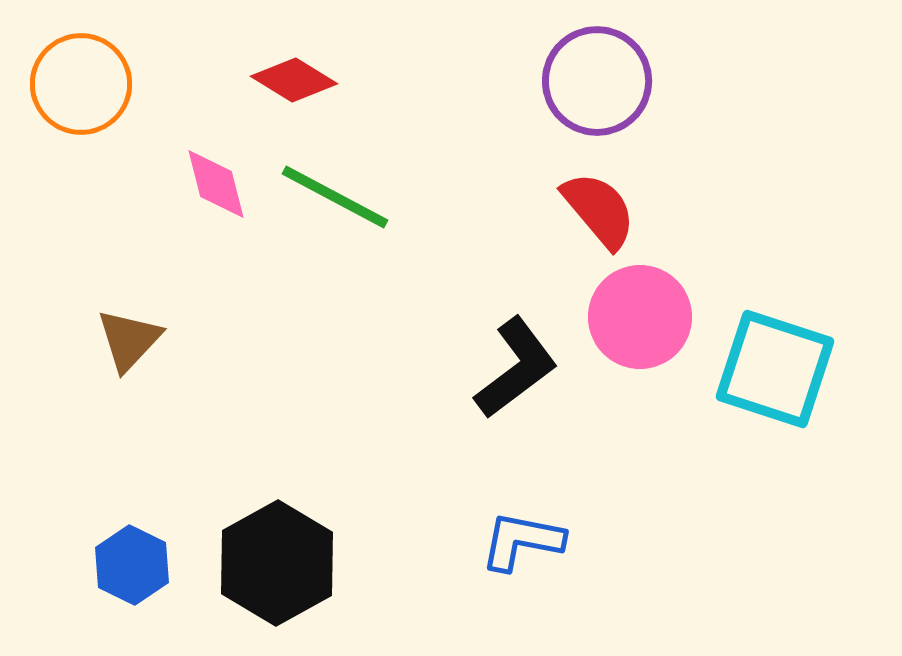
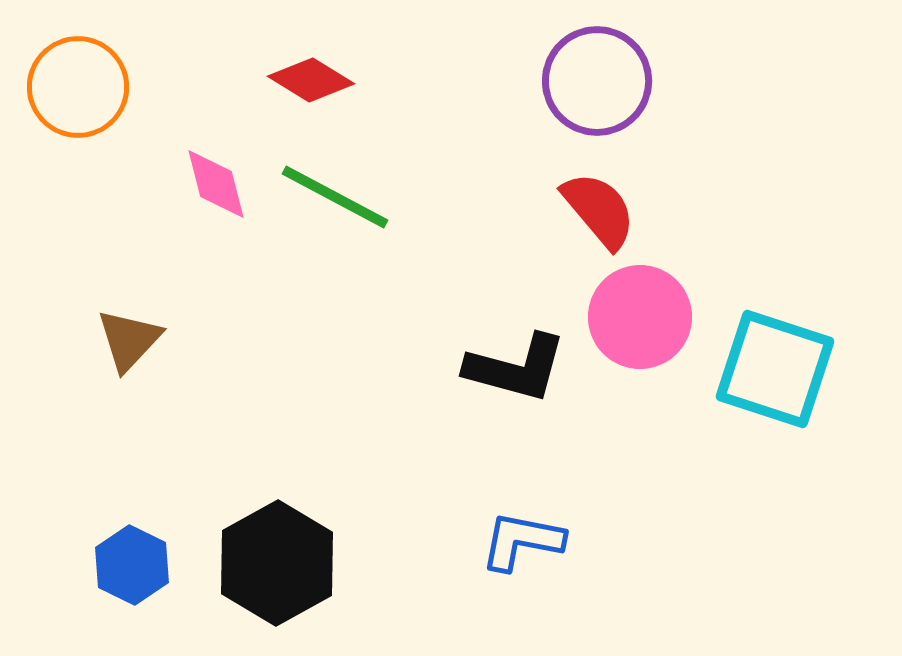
red diamond: moved 17 px right
orange circle: moved 3 px left, 3 px down
black L-shape: rotated 52 degrees clockwise
